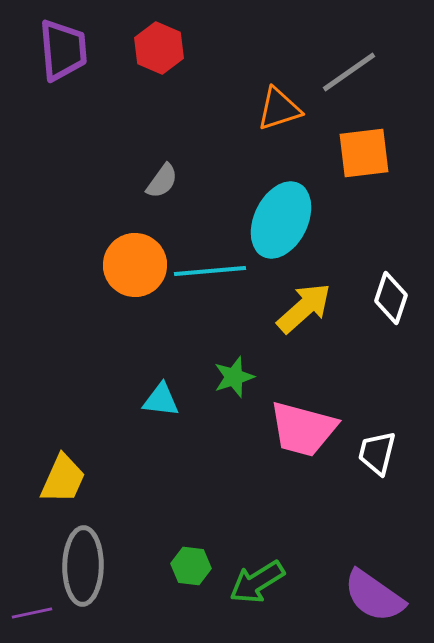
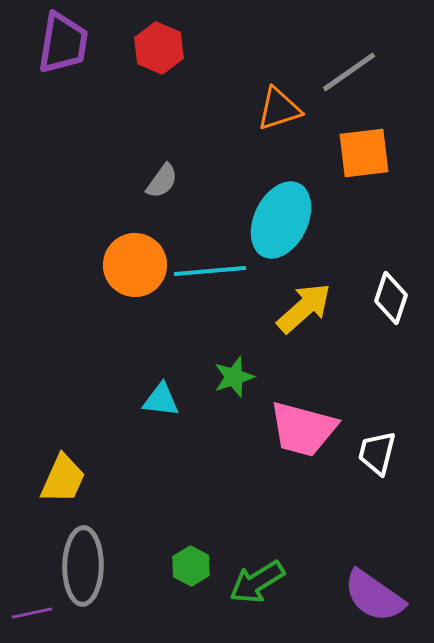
purple trapezoid: moved 7 px up; rotated 14 degrees clockwise
green hexagon: rotated 21 degrees clockwise
